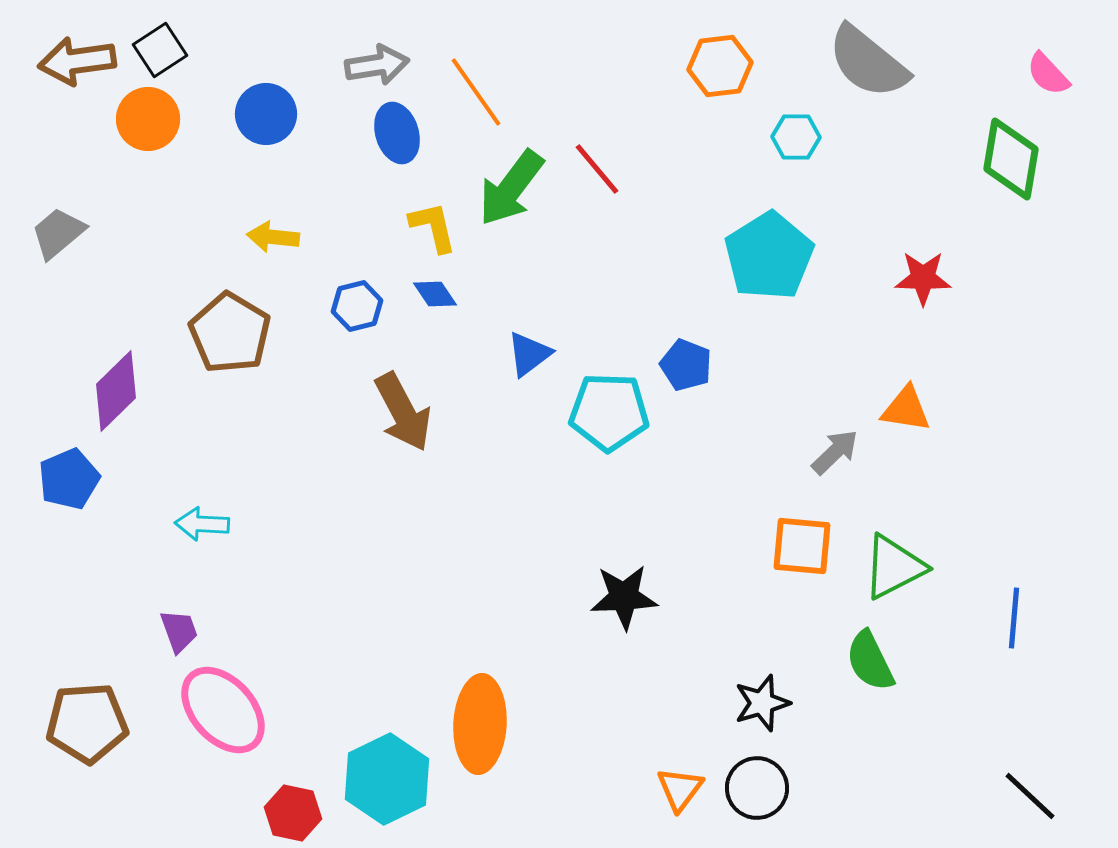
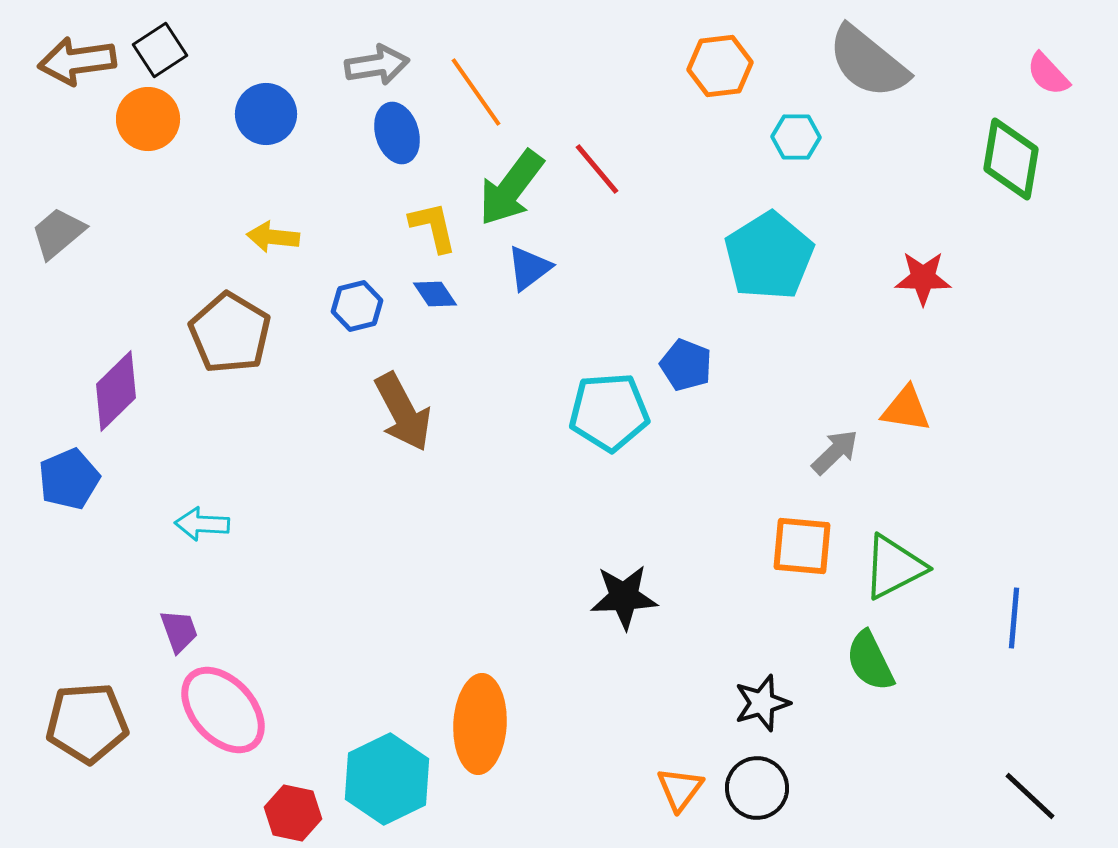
blue triangle at (529, 354): moved 86 px up
cyan pentagon at (609, 412): rotated 6 degrees counterclockwise
